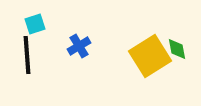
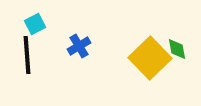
cyan square: rotated 10 degrees counterclockwise
yellow square: moved 2 px down; rotated 12 degrees counterclockwise
